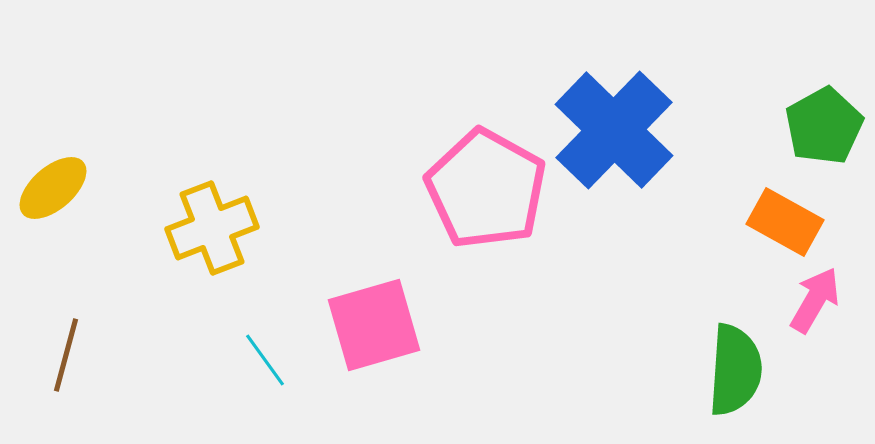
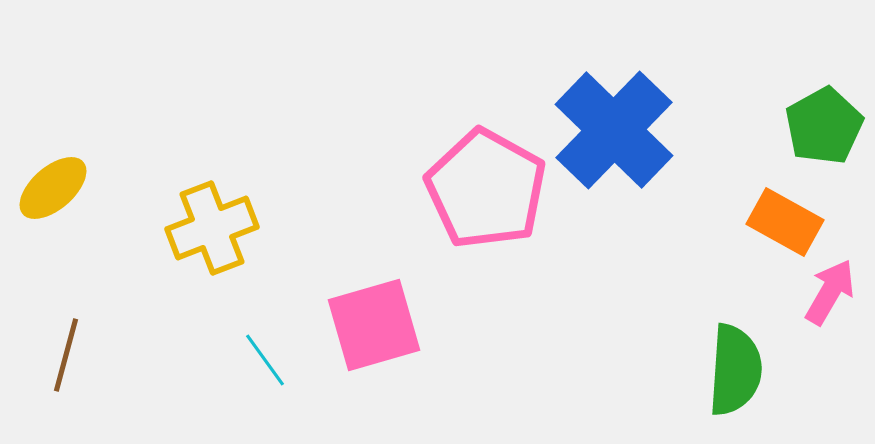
pink arrow: moved 15 px right, 8 px up
